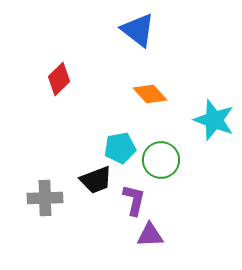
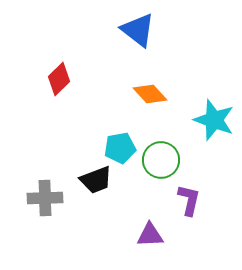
purple L-shape: moved 55 px right
